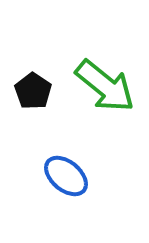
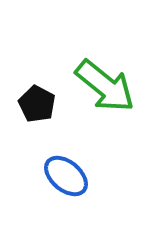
black pentagon: moved 4 px right, 13 px down; rotated 6 degrees counterclockwise
